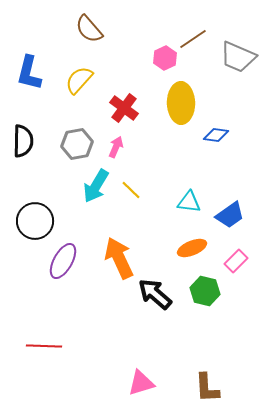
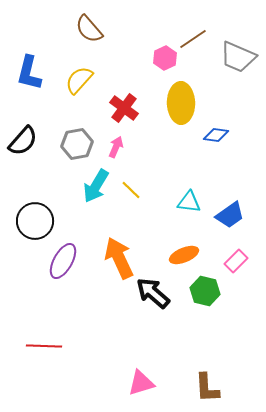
black semicircle: rotated 40 degrees clockwise
orange ellipse: moved 8 px left, 7 px down
black arrow: moved 2 px left, 1 px up
